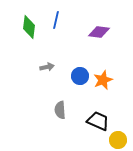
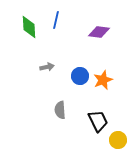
green diamond: rotated 10 degrees counterclockwise
black trapezoid: rotated 40 degrees clockwise
